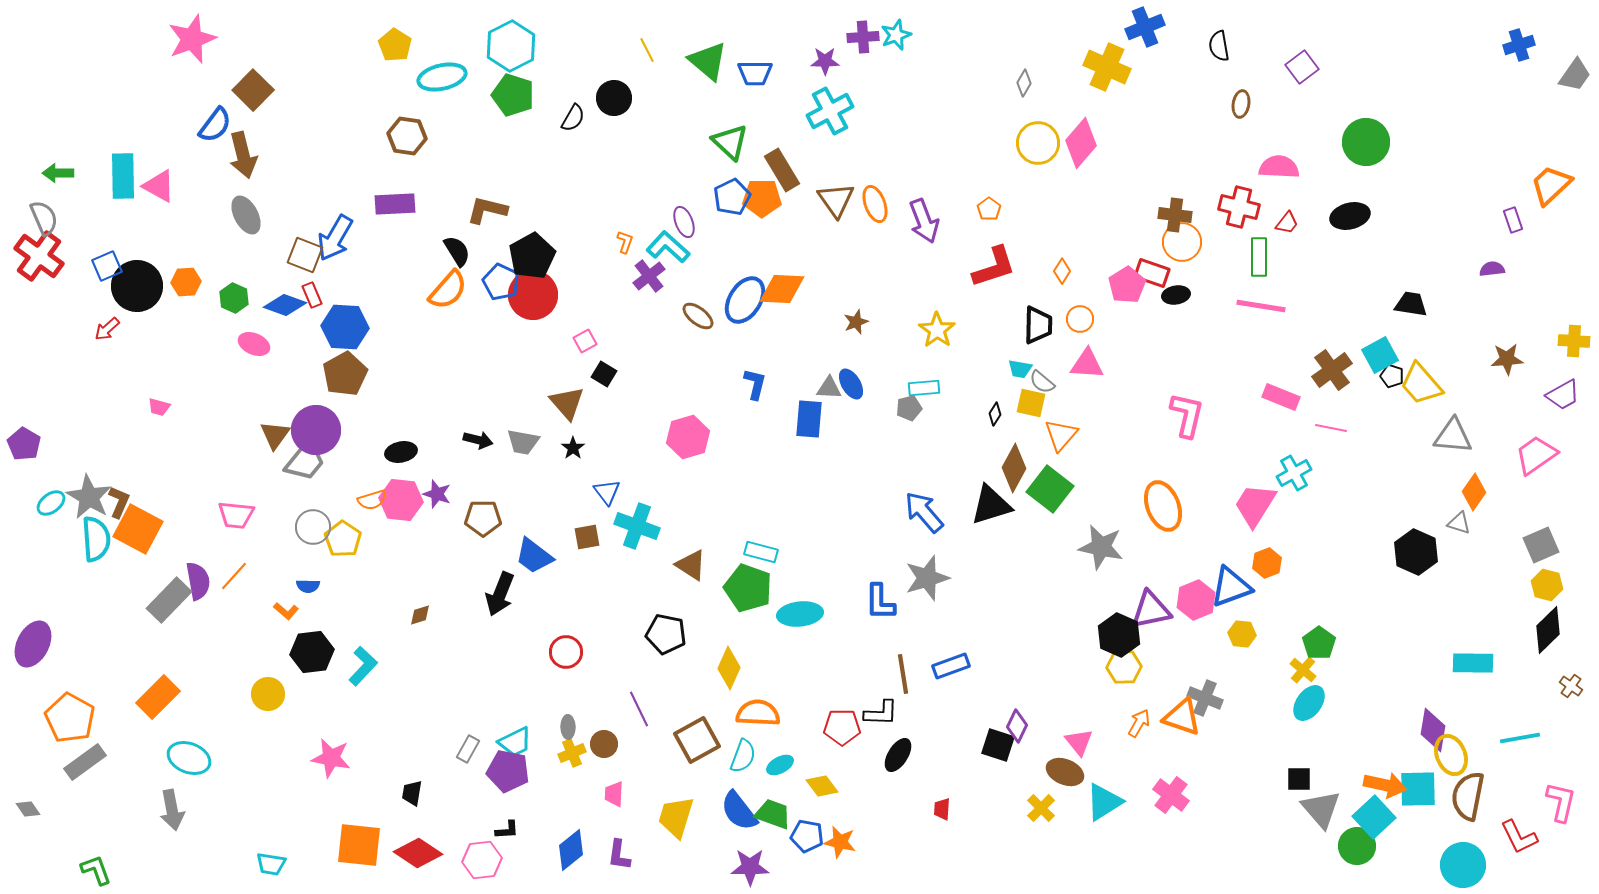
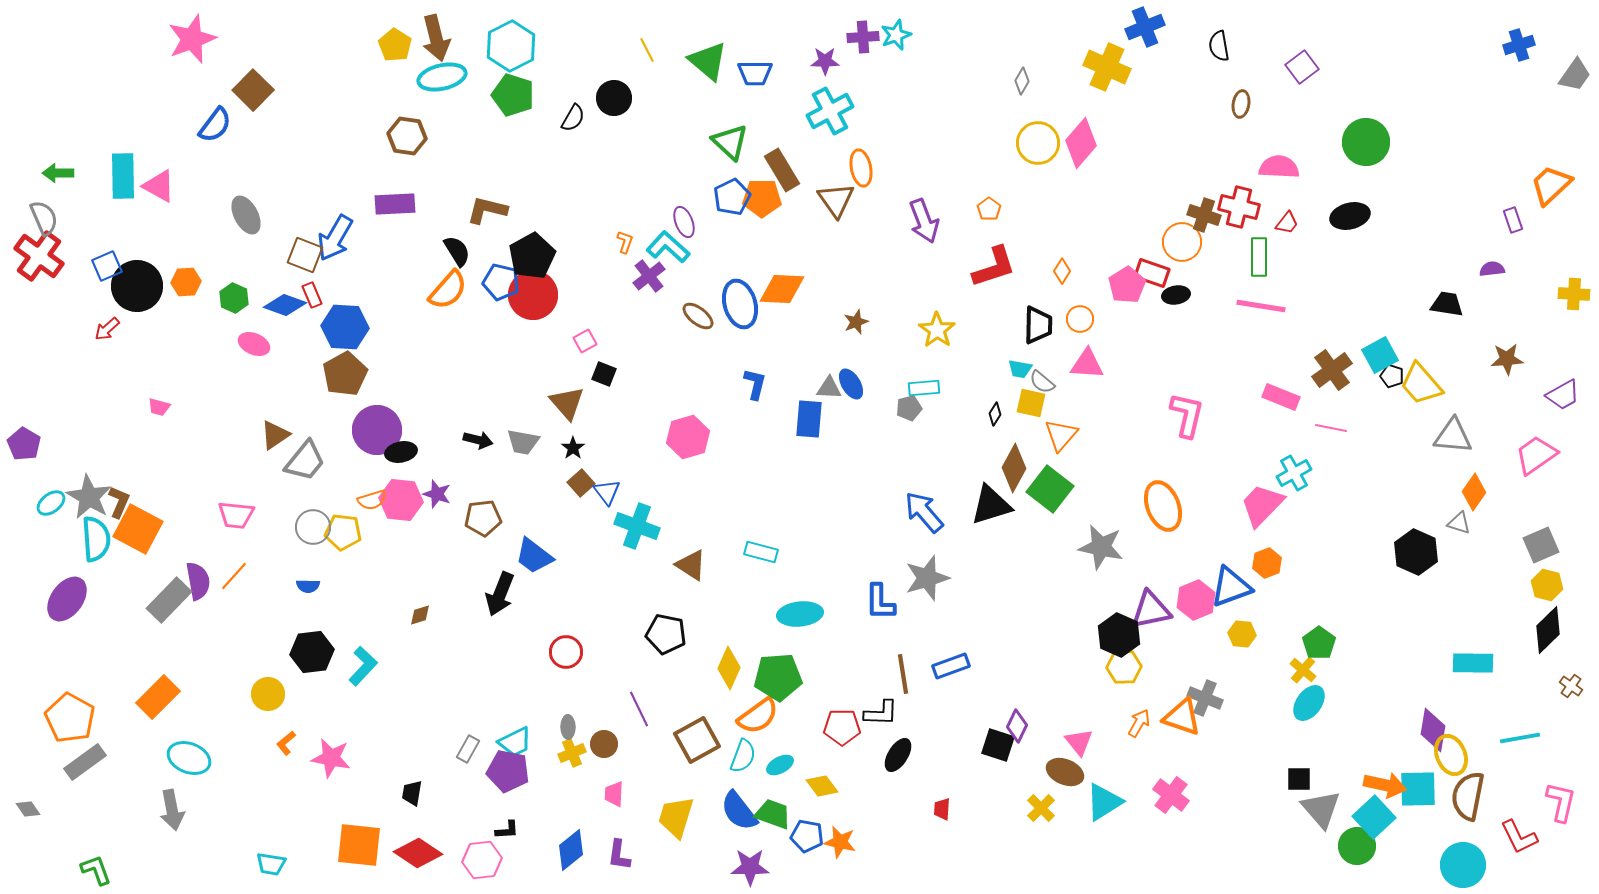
gray diamond at (1024, 83): moved 2 px left, 2 px up
brown arrow at (243, 155): moved 193 px right, 117 px up
orange ellipse at (875, 204): moved 14 px left, 36 px up; rotated 9 degrees clockwise
brown cross at (1175, 215): moved 29 px right; rotated 12 degrees clockwise
blue pentagon at (501, 282): rotated 12 degrees counterclockwise
blue ellipse at (745, 300): moved 5 px left, 4 px down; rotated 48 degrees counterclockwise
black trapezoid at (1411, 304): moved 36 px right
yellow cross at (1574, 341): moved 47 px up
black square at (604, 374): rotated 10 degrees counterclockwise
purple circle at (316, 430): moved 61 px right
brown triangle at (275, 435): rotated 20 degrees clockwise
pink trapezoid at (1255, 505): moved 7 px right; rotated 12 degrees clockwise
brown pentagon at (483, 518): rotated 6 degrees counterclockwise
brown square at (587, 537): moved 6 px left, 54 px up; rotated 32 degrees counterclockwise
yellow pentagon at (343, 539): moved 7 px up; rotated 27 degrees counterclockwise
green pentagon at (748, 588): moved 30 px right, 89 px down; rotated 24 degrees counterclockwise
orange L-shape at (286, 611): moved 132 px down; rotated 100 degrees clockwise
purple ellipse at (33, 644): moved 34 px right, 45 px up; rotated 9 degrees clockwise
orange semicircle at (758, 713): moved 3 px down; rotated 141 degrees clockwise
